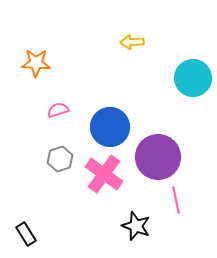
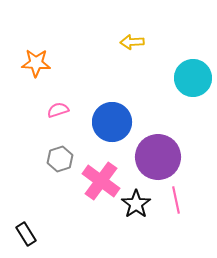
blue circle: moved 2 px right, 5 px up
pink cross: moved 3 px left, 7 px down
black star: moved 22 px up; rotated 16 degrees clockwise
